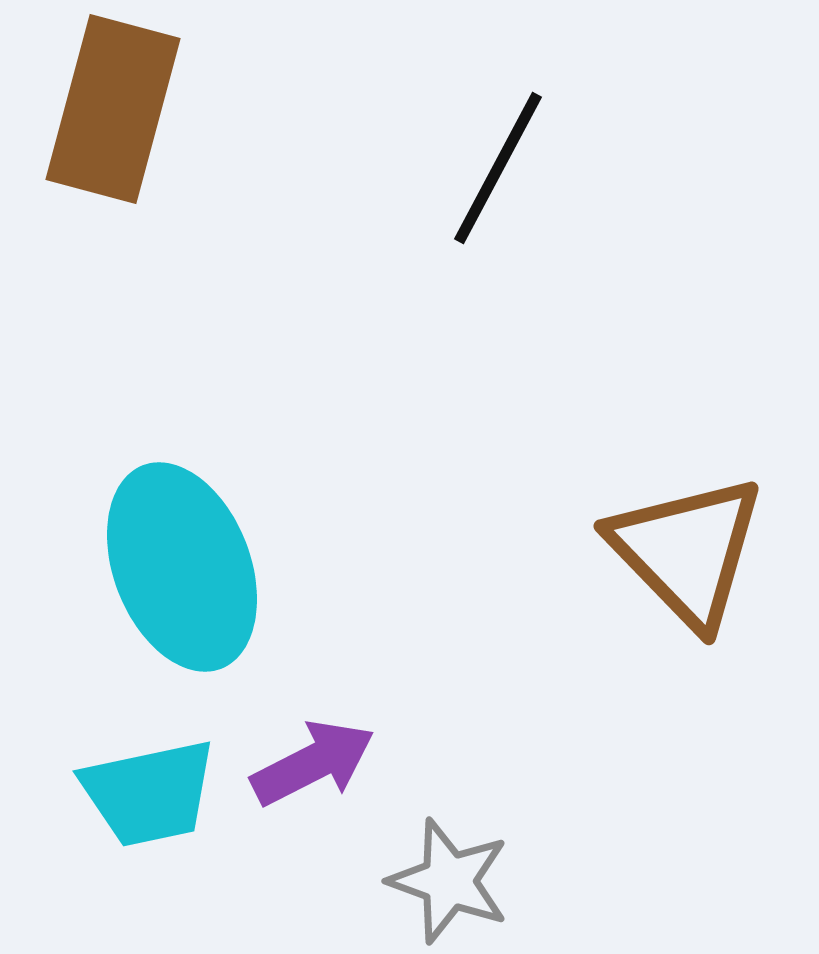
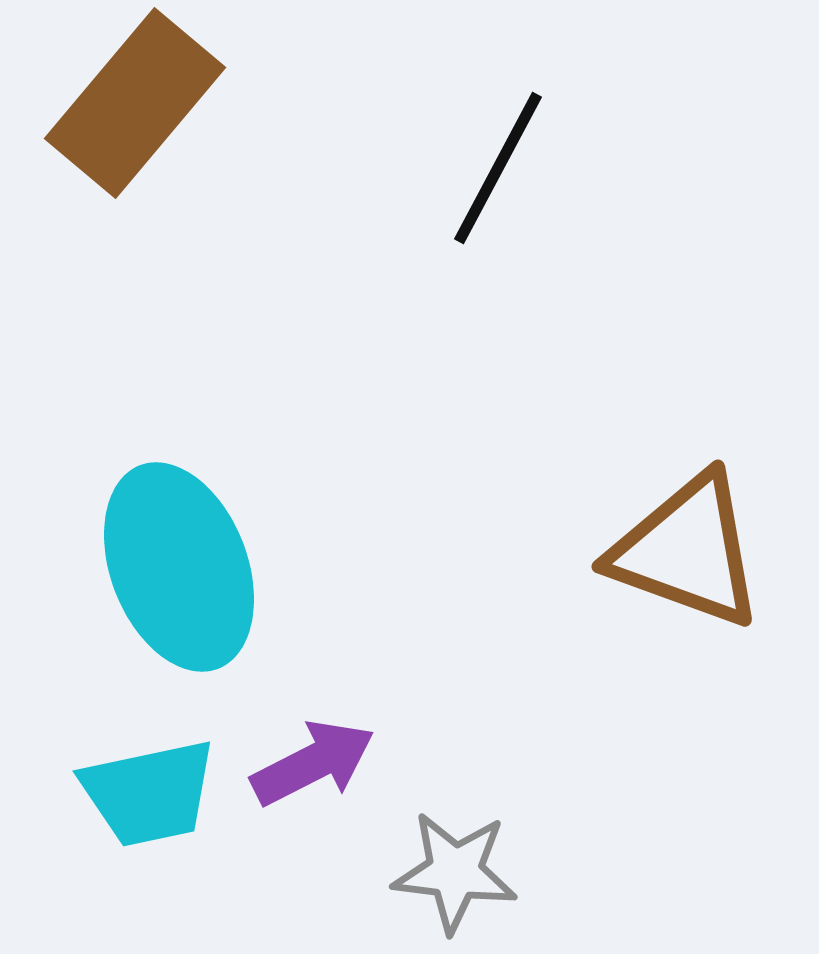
brown rectangle: moved 22 px right, 6 px up; rotated 25 degrees clockwise
brown triangle: rotated 26 degrees counterclockwise
cyan ellipse: moved 3 px left
gray star: moved 6 px right, 9 px up; rotated 13 degrees counterclockwise
